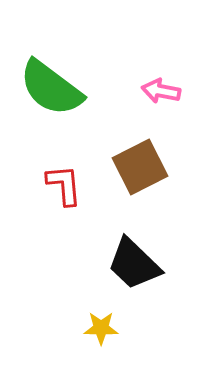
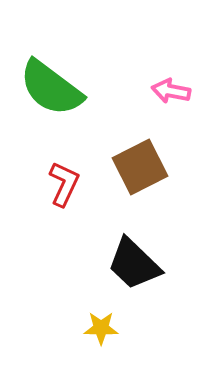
pink arrow: moved 10 px right
red L-shape: moved 1 px up; rotated 30 degrees clockwise
